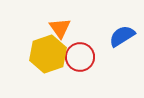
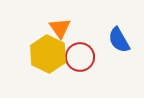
blue semicircle: moved 3 px left, 4 px down; rotated 88 degrees counterclockwise
yellow hexagon: rotated 15 degrees counterclockwise
